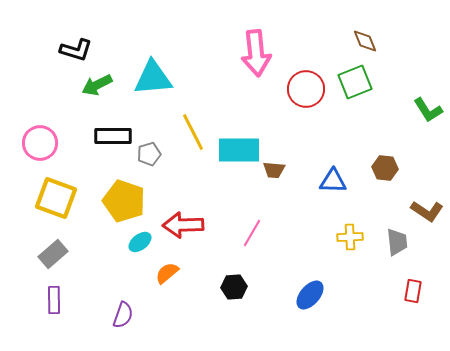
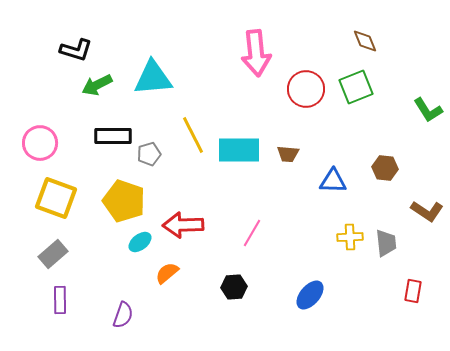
green square: moved 1 px right, 5 px down
yellow line: moved 3 px down
brown trapezoid: moved 14 px right, 16 px up
gray trapezoid: moved 11 px left, 1 px down
purple rectangle: moved 6 px right
